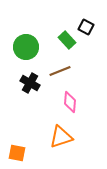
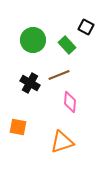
green rectangle: moved 5 px down
green circle: moved 7 px right, 7 px up
brown line: moved 1 px left, 4 px down
orange triangle: moved 1 px right, 5 px down
orange square: moved 1 px right, 26 px up
